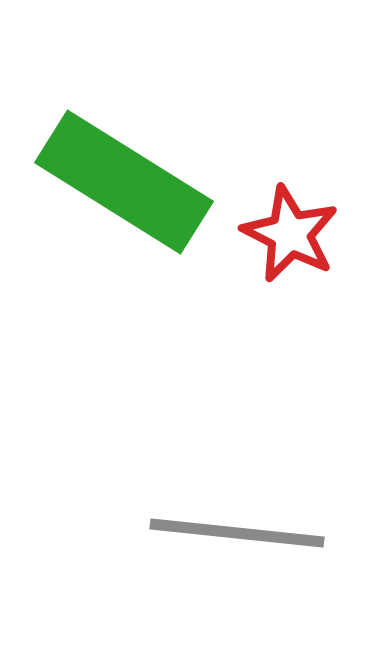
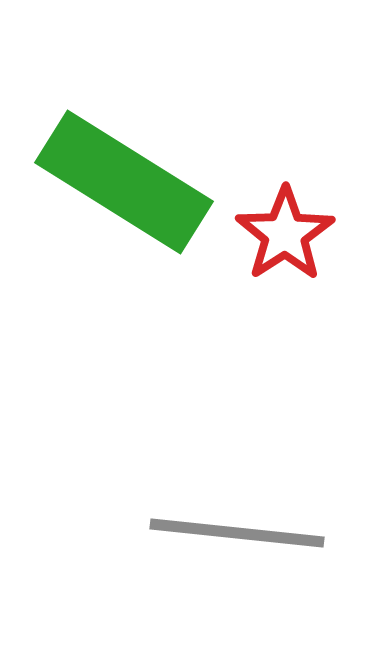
red star: moved 5 px left; rotated 12 degrees clockwise
